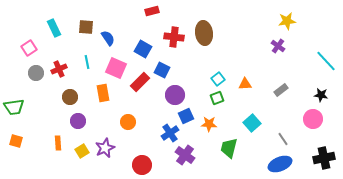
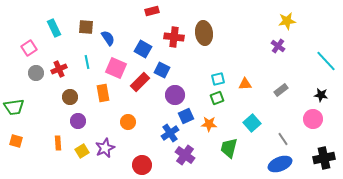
cyan square at (218, 79): rotated 24 degrees clockwise
